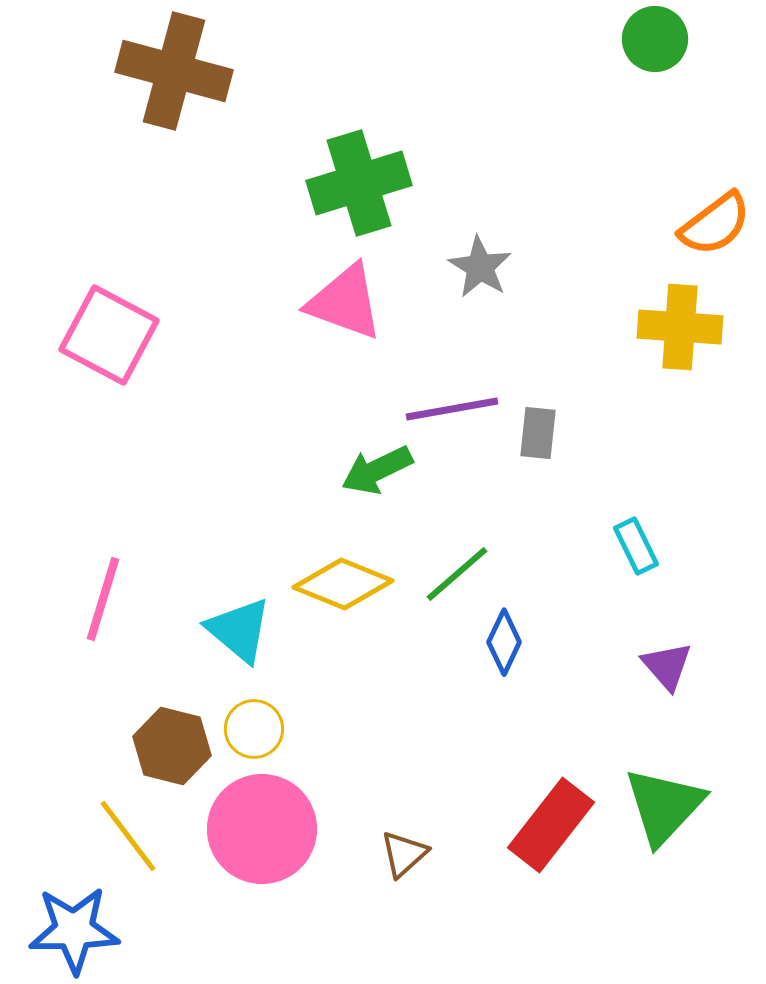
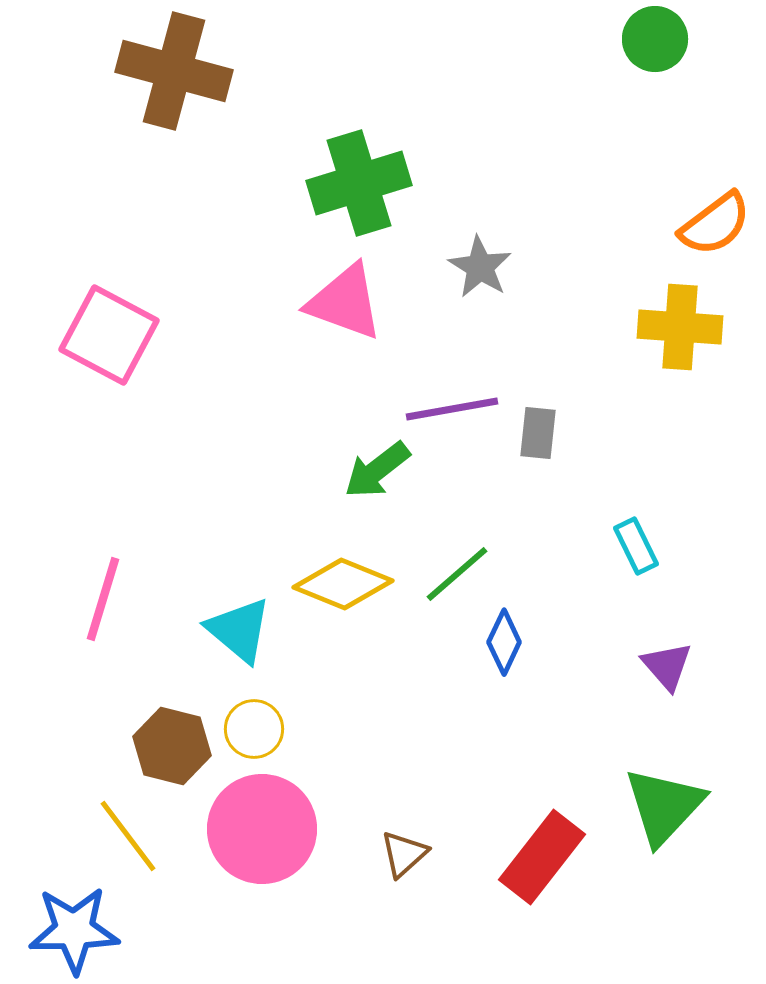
green arrow: rotated 12 degrees counterclockwise
red rectangle: moved 9 px left, 32 px down
